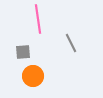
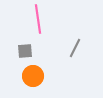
gray line: moved 4 px right, 5 px down; rotated 54 degrees clockwise
gray square: moved 2 px right, 1 px up
